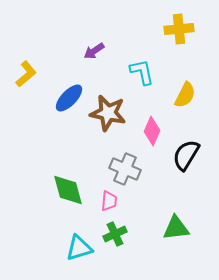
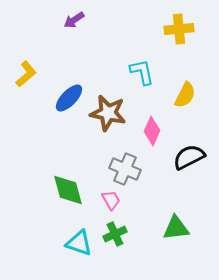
purple arrow: moved 20 px left, 31 px up
black semicircle: moved 3 px right, 2 px down; rotated 32 degrees clockwise
pink trapezoid: moved 2 px right, 1 px up; rotated 35 degrees counterclockwise
cyan triangle: moved 5 px up; rotated 36 degrees clockwise
